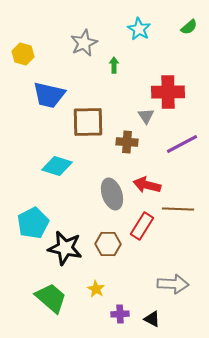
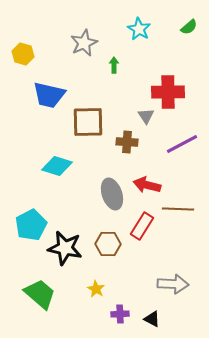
cyan pentagon: moved 2 px left, 2 px down
green trapezoid: moved 11 px left, 4 px up
